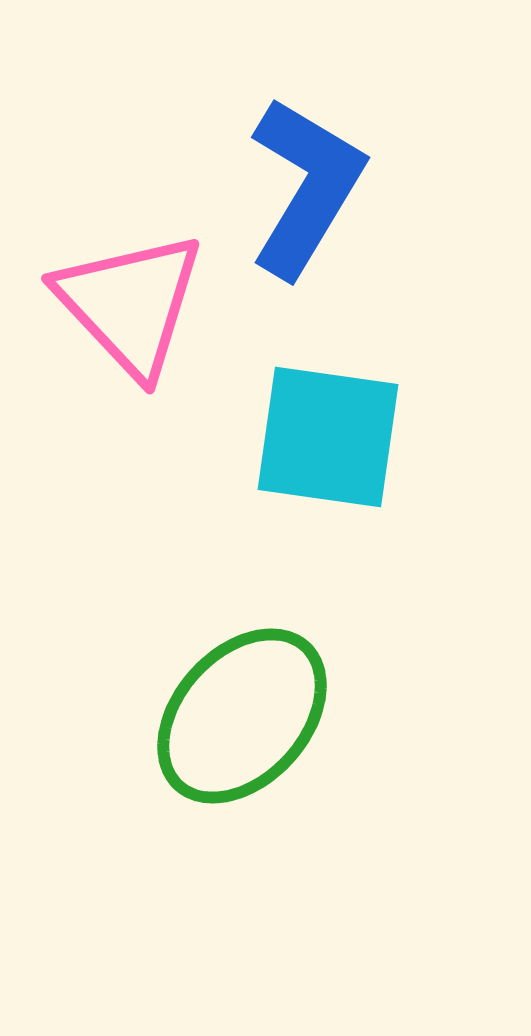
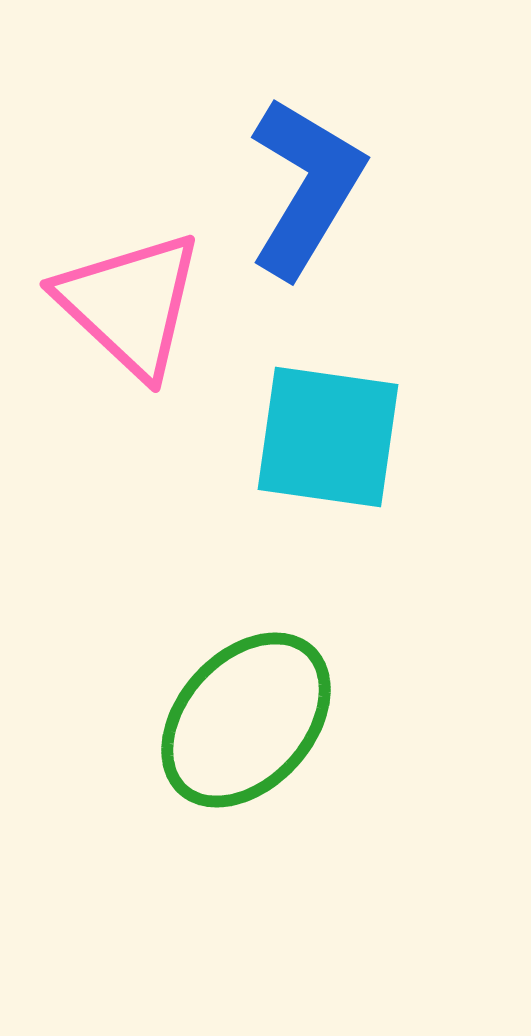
pink triangle: rotated 4 degrees counterclockwise
green ellipse: moved 4 px right, 4 px down
